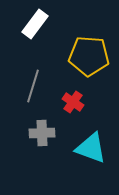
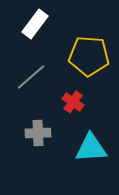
gray line: moved 2 px left, 9 px up; rotated 32 degrees clockwise
gray cross: moved 4 px left
cyan triangle: rotated 24 degrees counterclockwise
